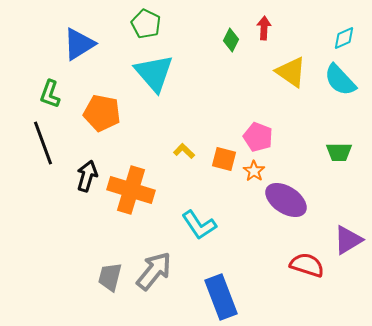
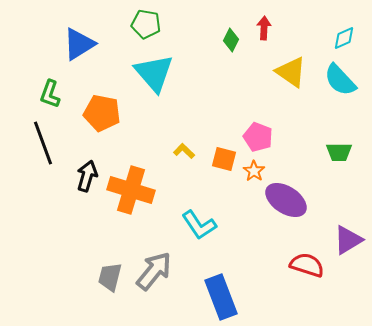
green pentagon: rotated 16 degrees counterclockwise
